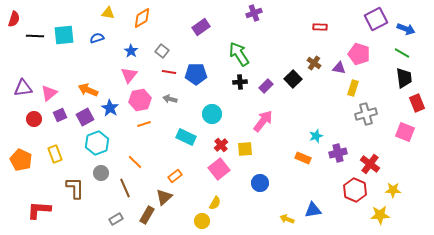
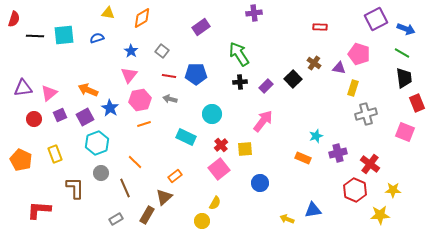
purple cross at (254, 13): rotated 14 degrees clockwise
red line at (169, 72): moved 4 px down
